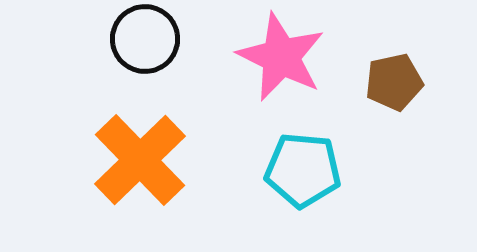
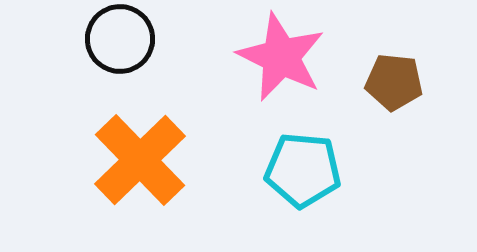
black circle: moved 25 px left
brown pentagon: rotated 18 degrees clockwise
